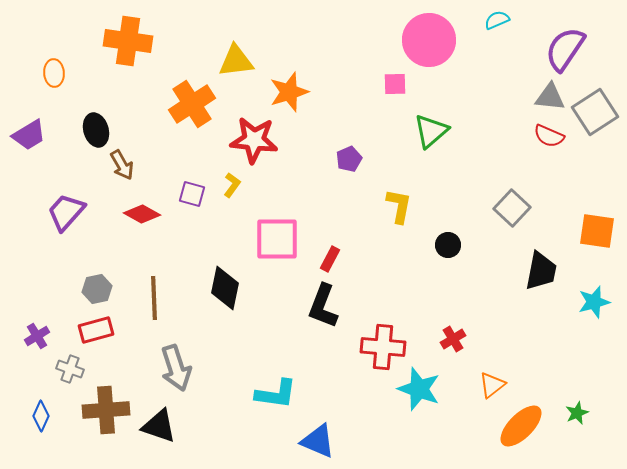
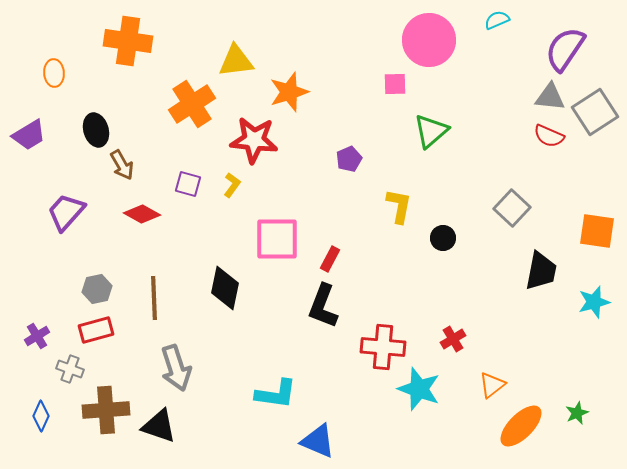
purple square at (192, 194): moved 4 px left, 10 px up
black circle at (448, 245): moved 5 px left, 7 px up
